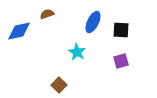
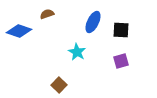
blue diamond: rotated 30 degrees clockwise
